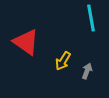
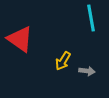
red triangle: moved 6 px left, 3 px up
gray arrow: rotated 77 degrees clockwise
